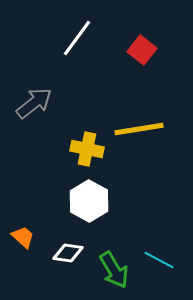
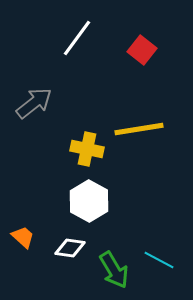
white diamond: moved 2 px right, 5 px up
